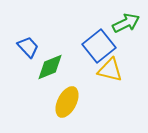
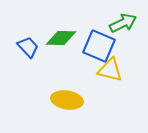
green arrow: moved 3 px left
blue square: rotated 28 degrees counterclockwise
green diamond: moved 11 px right, 29 px up; rotated 24 degrees clockwise
yellow ellipse: moved 2 px up; rotated 72 degrees clockwise
